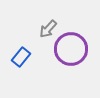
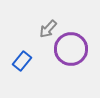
blue rectangle: moved 1 px right, 4 px down
